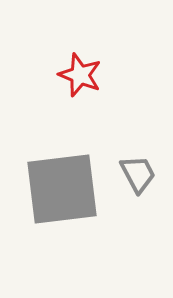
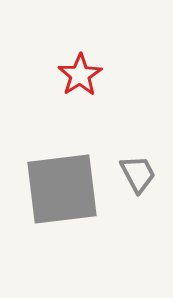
red star: rotated 18 degrees clockwise
